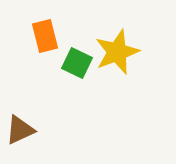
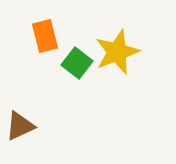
green square: rotated 12 degrees clockwise
brown triangle: moved 4 px up
